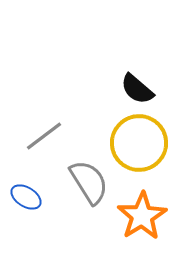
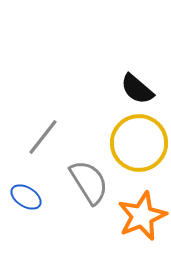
gray line: moved 1 px left, 1 px down; rotated 15 degrees counterclockwise
orange star: rotated 9 degrees clockwise
